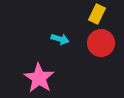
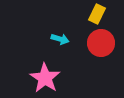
pink star: moved 6 px right
